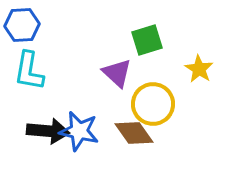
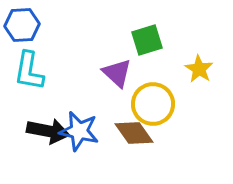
black arrow: rotated 6 degrees clockwise
